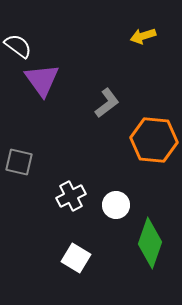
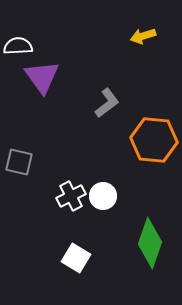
white semicircle: rotated 40 degrees counterclockwise
purple triangle: moved 3 px up
white circle: moved 13 px left, 9 px up
